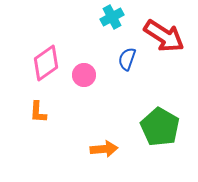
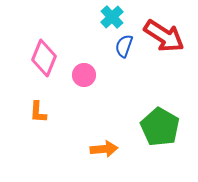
cyan cross: rotated 15 degrees counterclockwise
blue semicircle: moved 3 px left, 13 px up
pink diamond: moved 2 px left, 5 px up; rotated 33 degrees counterclockwise
